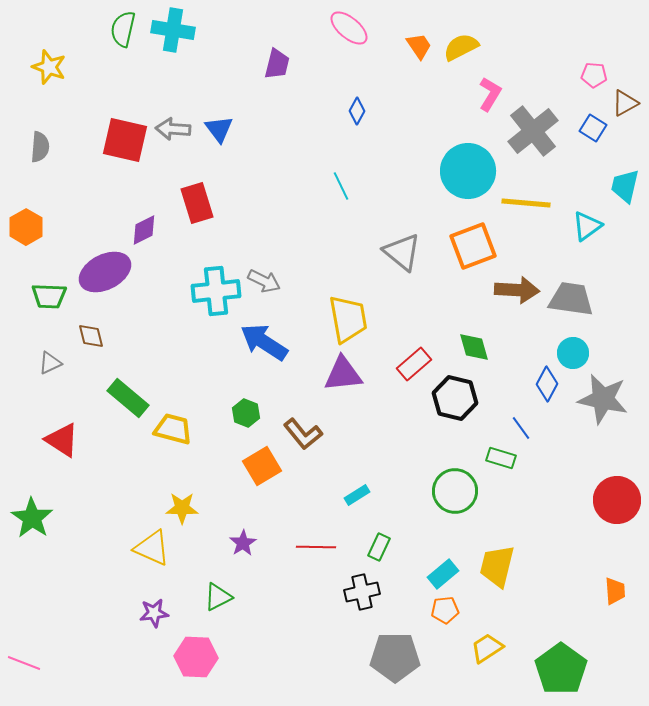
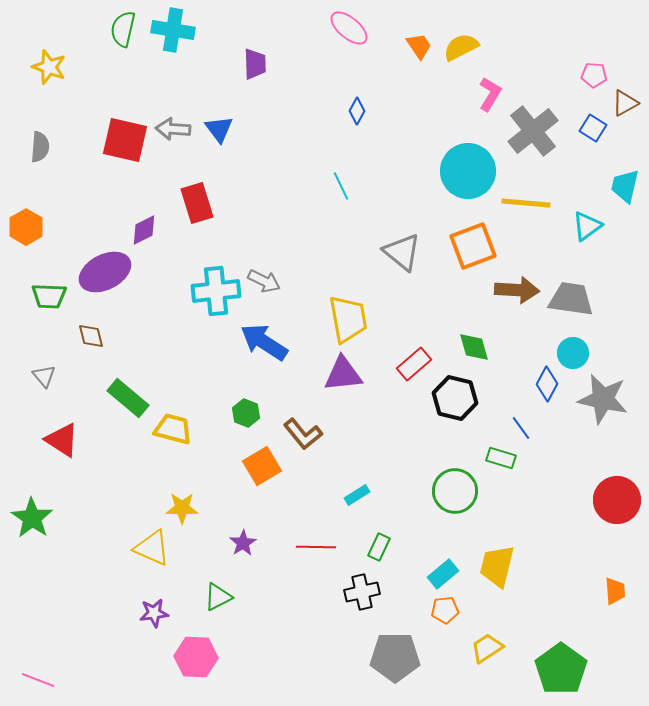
purple trapezoid at (277, 64): moved 22 px left; rotated 16 degrees counterclockwise
gray triangle at (50, 363): moved 6 px left, 13 px down; rotated 45 degrees counterclockwise
pink line at (24, 663): moved 14 px right, 17 px down
